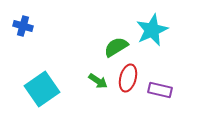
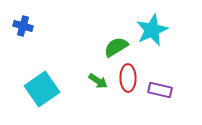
red ellipse: rotated 16 degrees counterclockwise
